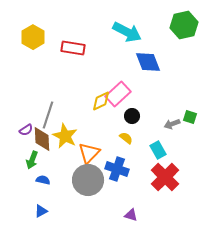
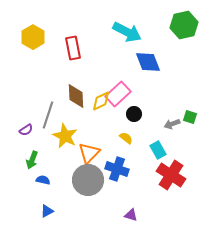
red rectangle: rotated 70 degrees clockwise
black circle: moved 2 px right, 2 px up
brown diamond: moved 34 px right, 43 px up
red cross: moved 6 px right, 2 px up; rotated 12 degrees counterclockwise
blue triangle: moved 6 px right
